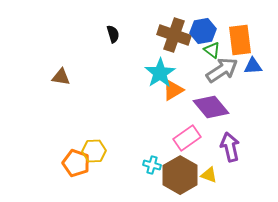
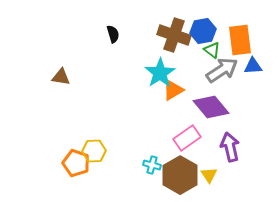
yellow triangle: rotated 36 degrees clockwise
